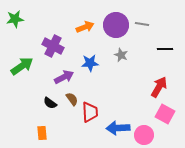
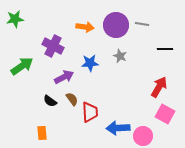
orange arrow: rotated 30 degrees clockwise
gray star: moved 1 px left, 1 px down
black semicircle: moved 2 px up
pink circle: moved 1 px left, 1 px down
